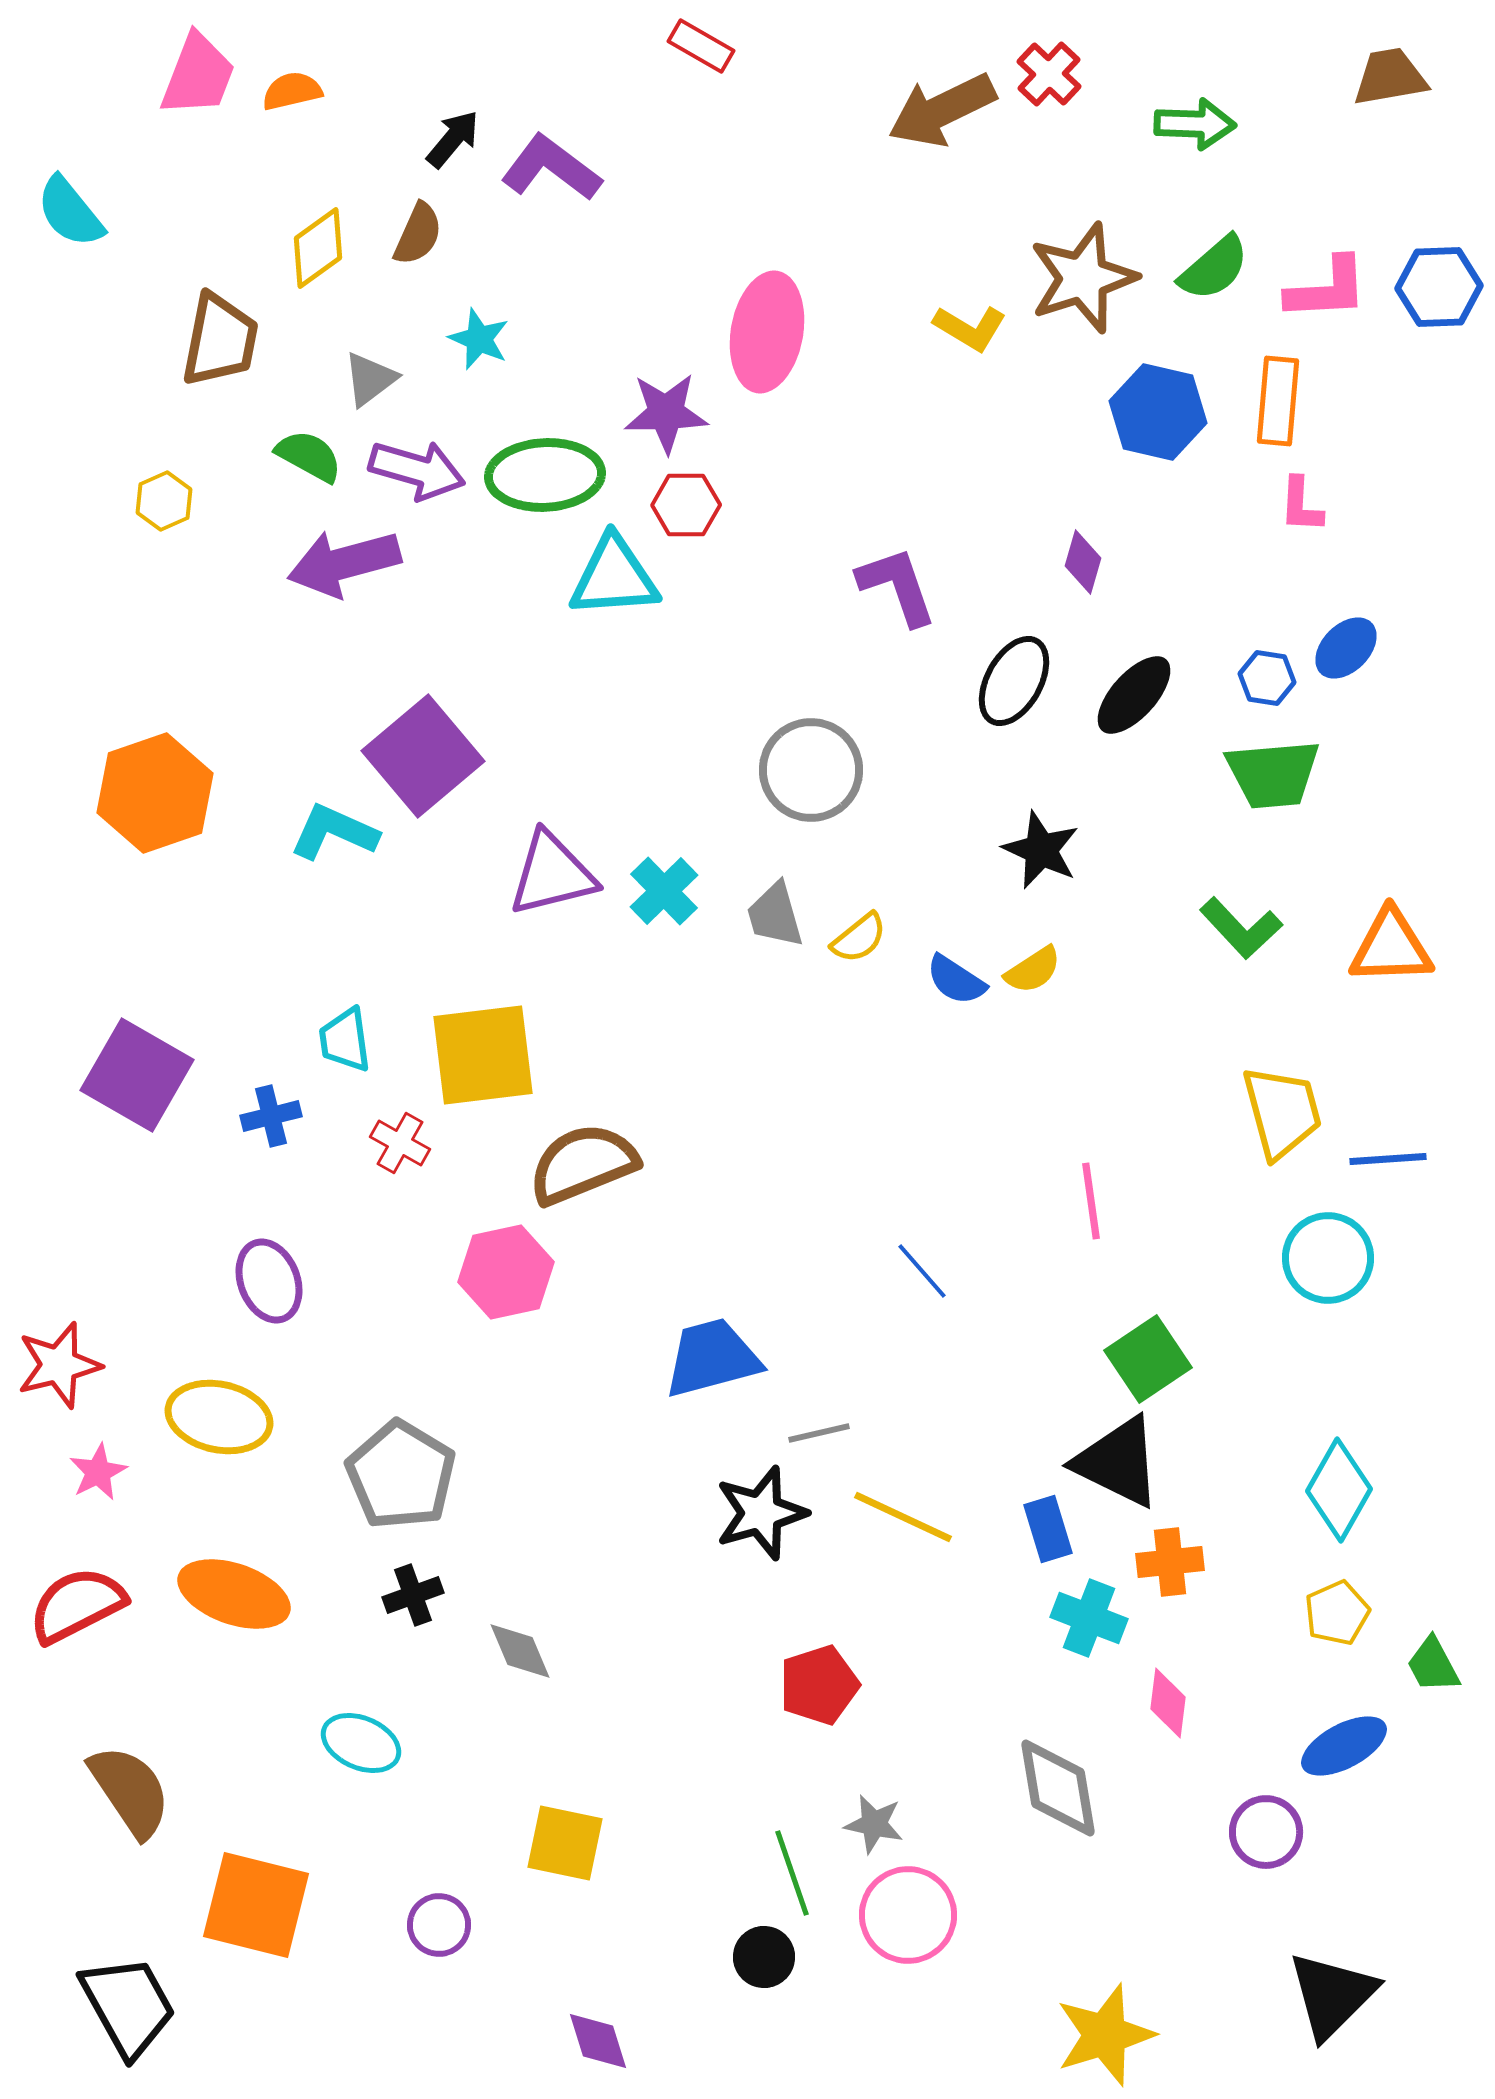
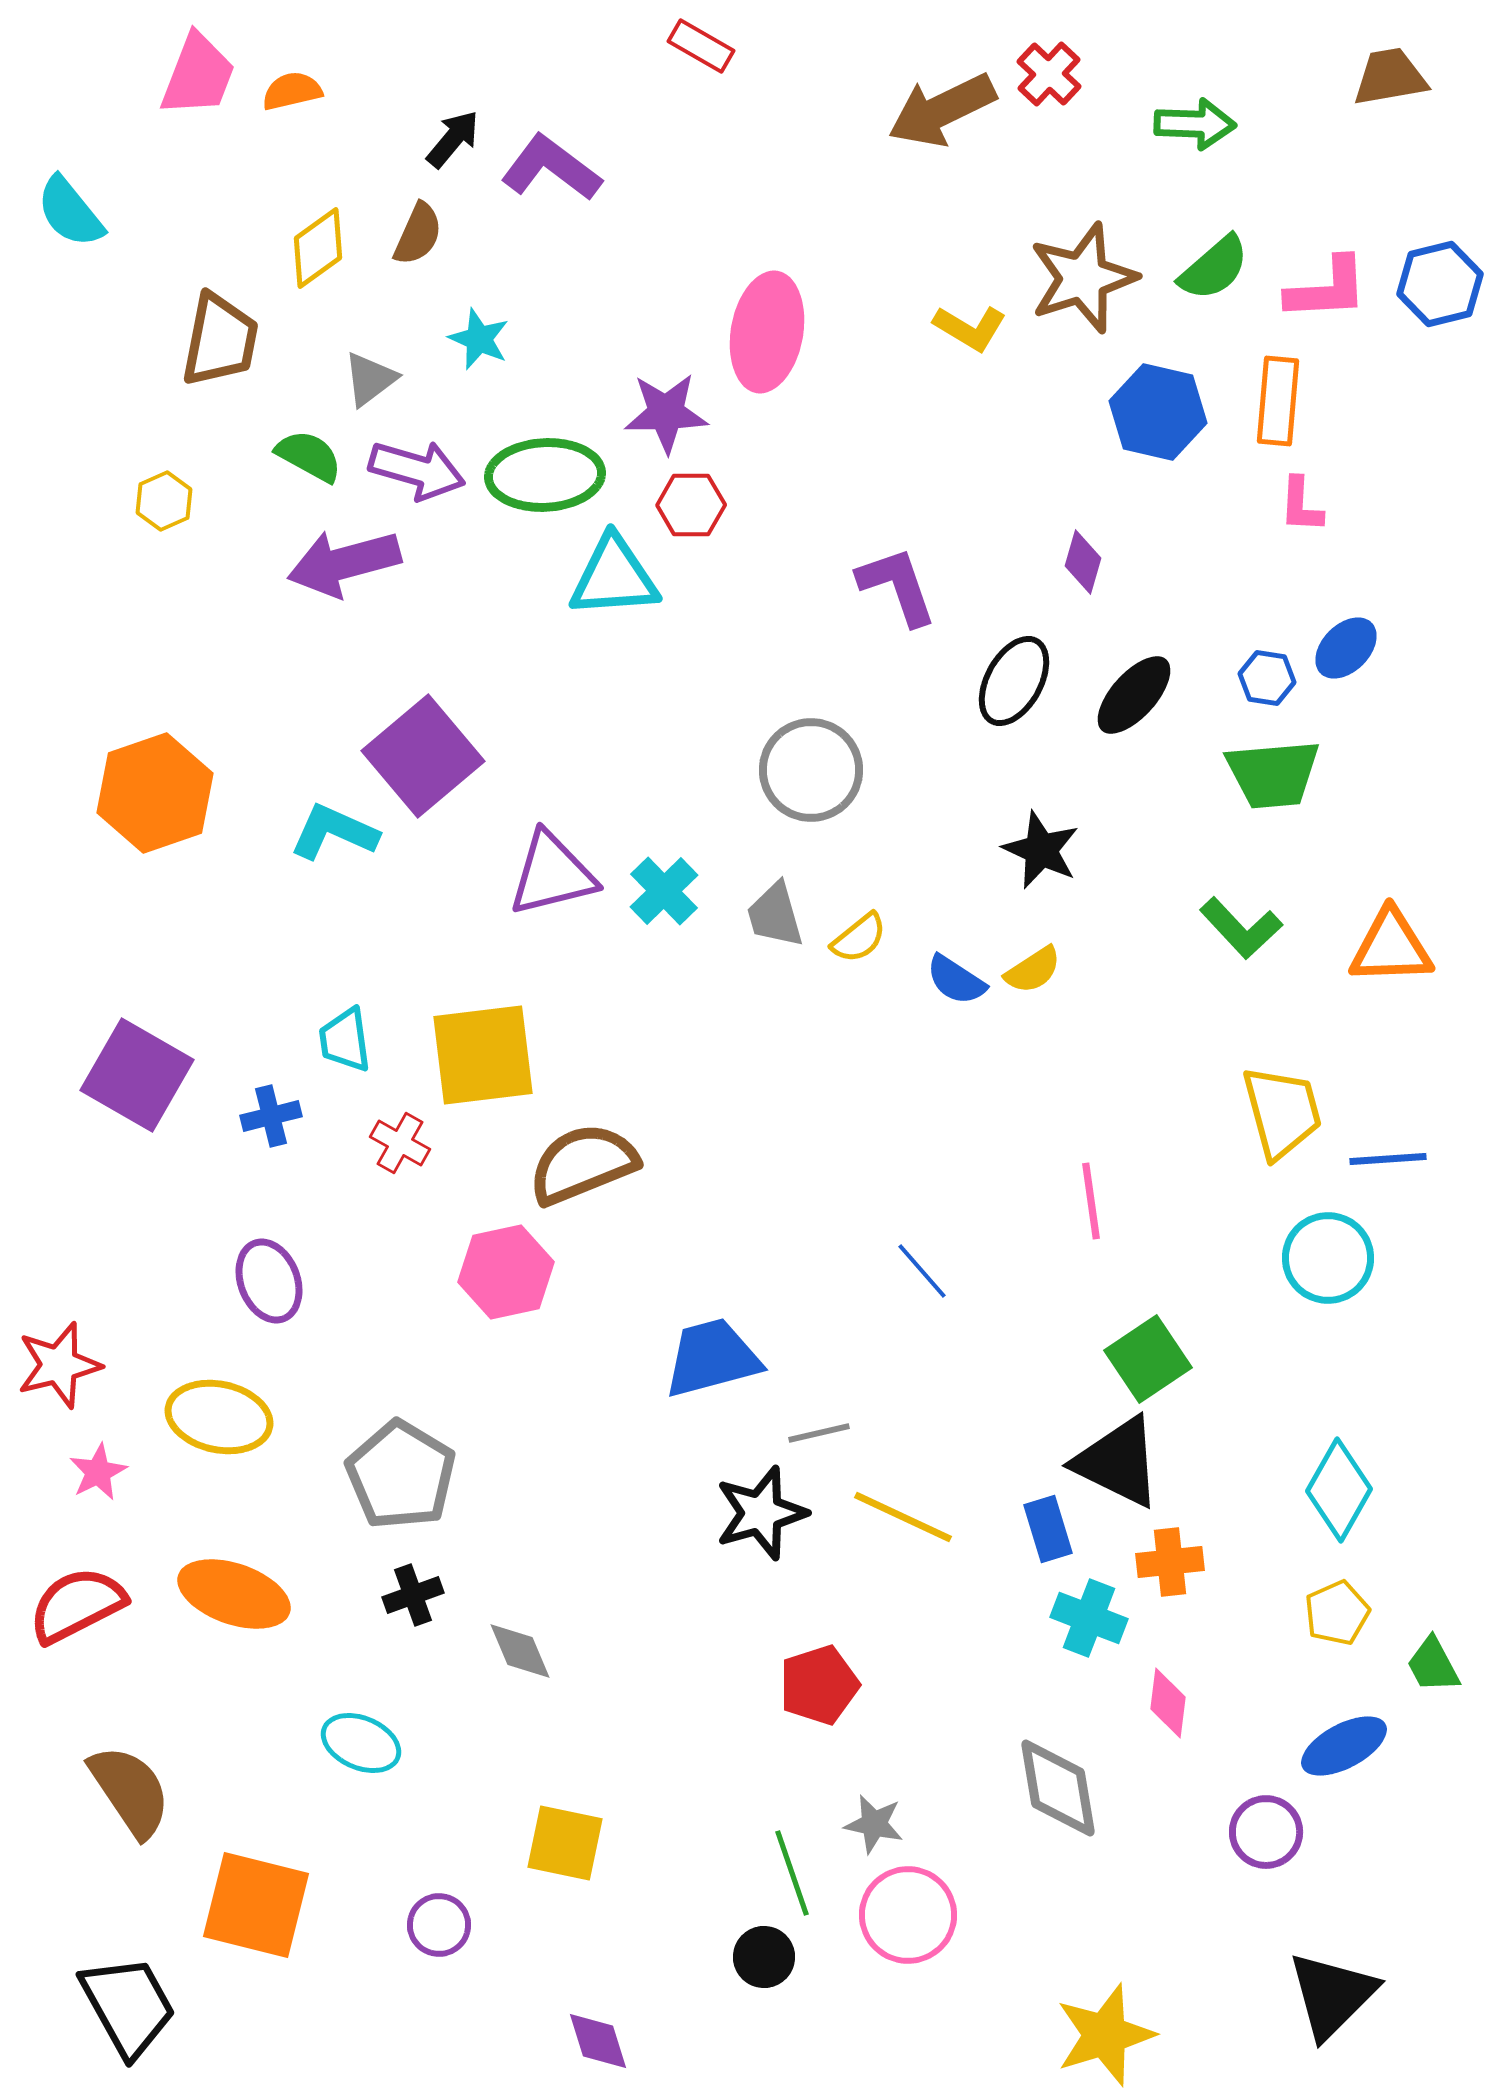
blue hexagon at (1439, 287): moved 1 px right, 3 px up; rotated 12 degrees counterclockwise
red hexagon at (686, 505): moved 5 px right
